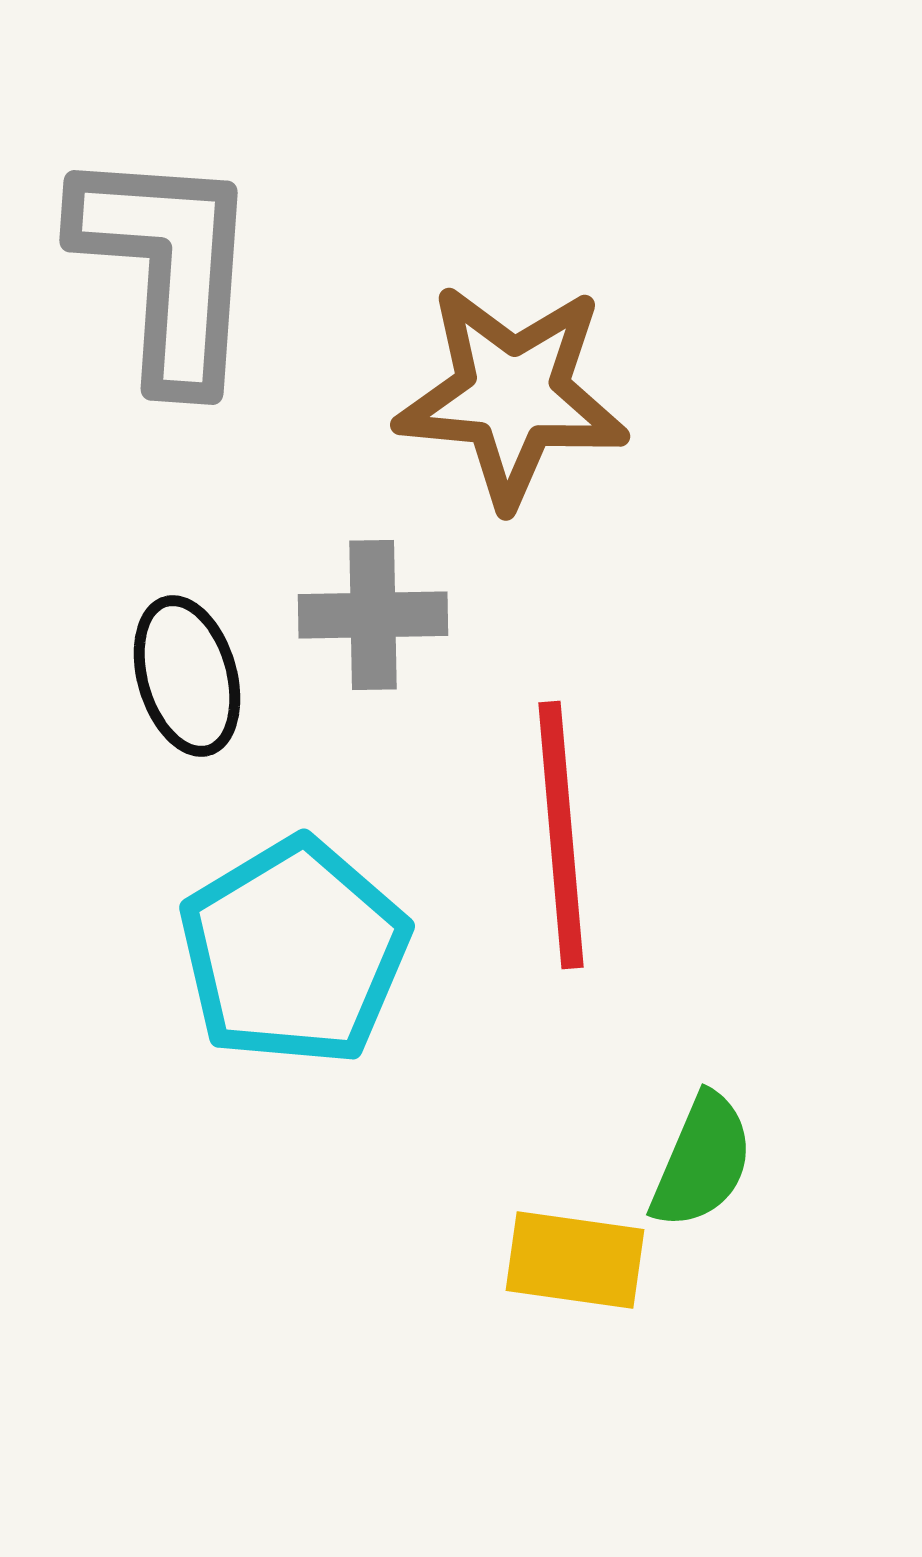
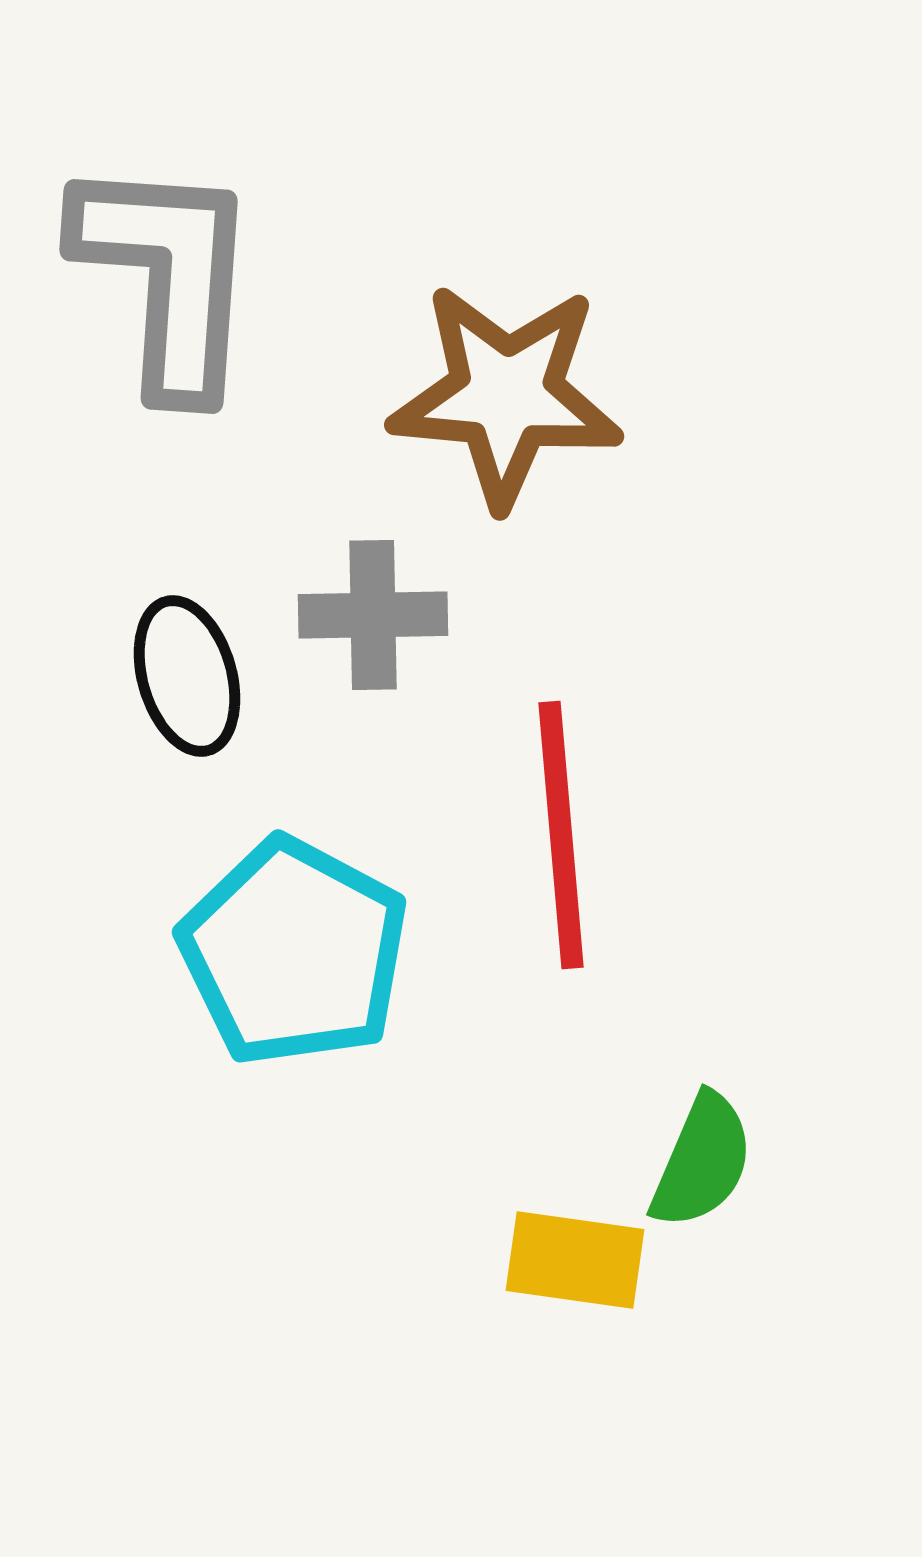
gray L-shape: moved 9 px down
brown star: moved 6 px left
cyan pentagon: rotated 13 degrees counterclockwise
